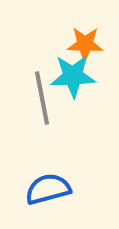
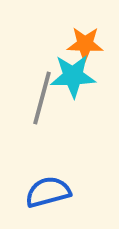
gray line: rotated 26 degrees clockwise
blue semicircle: moved 3 px down
